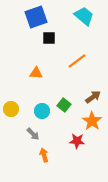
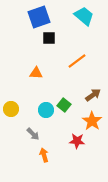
blue square: moved 3 px right
brown arrow: moved 2 px up
cyan circle: moved 4 px right, 1 px up
